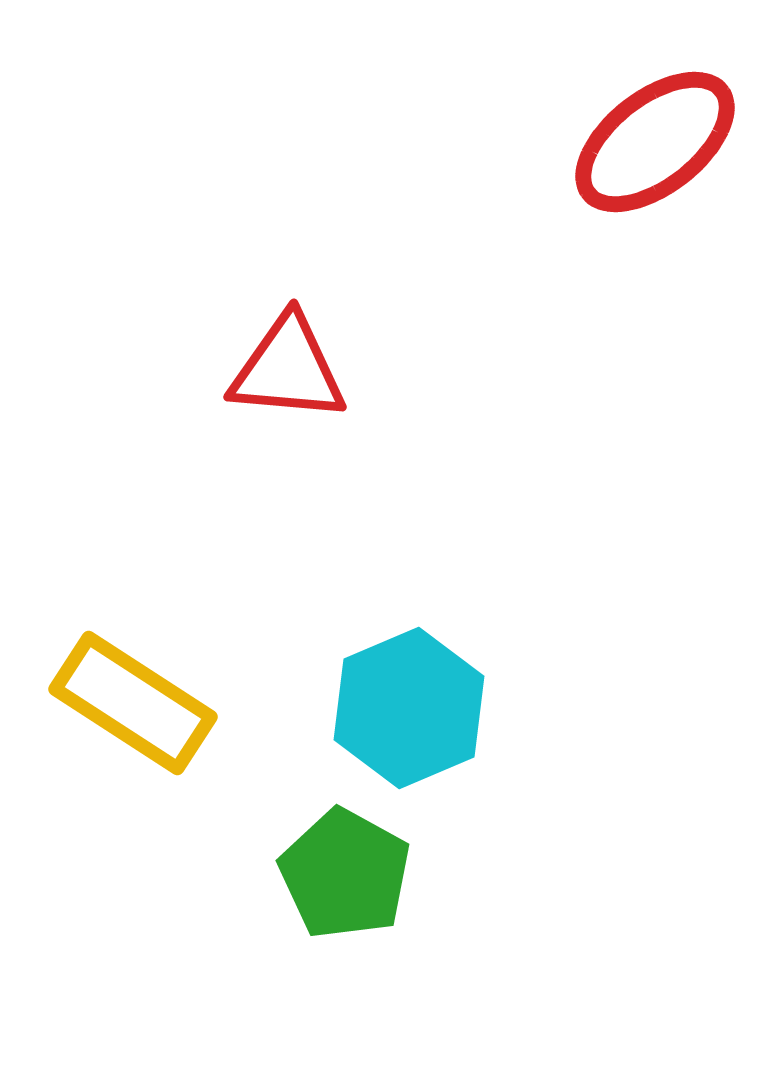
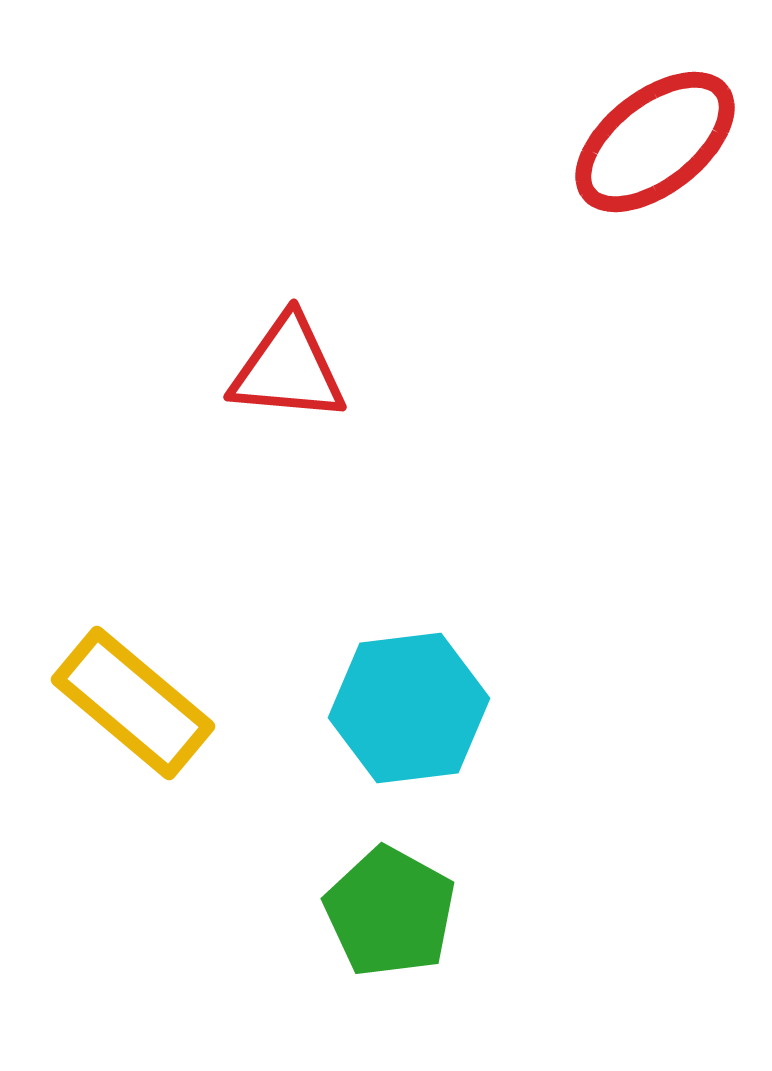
yellow rectangle: rotated 7 degrees clockwise
cyan hexagon: rotated 16 degrees clockwise
green pentagon: moved 45 px right, 38 px down
